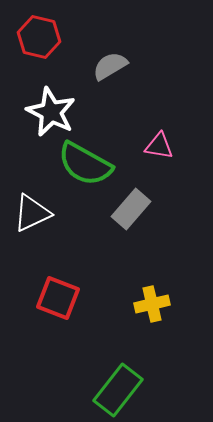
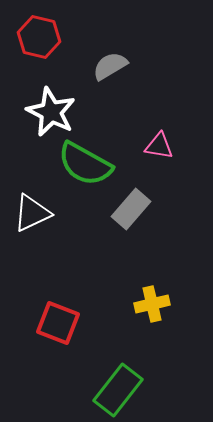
red square: moved 25 px down
